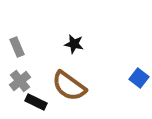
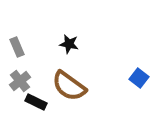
black star: moved 5 px left
